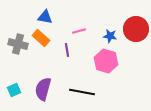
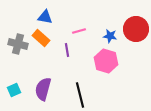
black line: moved 2 px left, 3 px down; rotated 65 degrees clockwise
